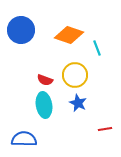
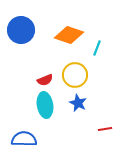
cyan line: rotated 42 degrees clockwise
red semicircle: rotated 42 degrees counterclockwise
cyan ellipse: moved 1 px right
